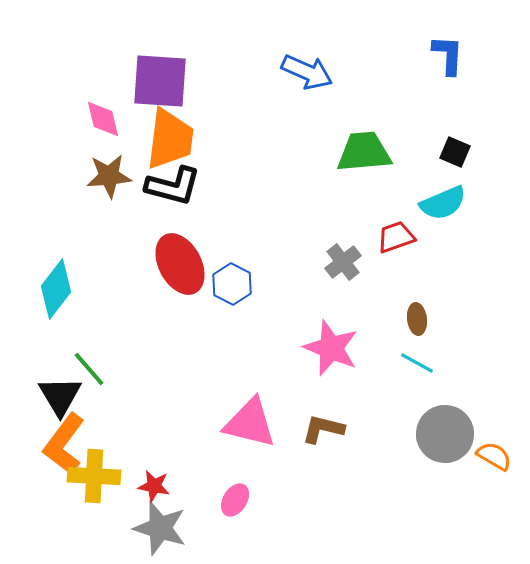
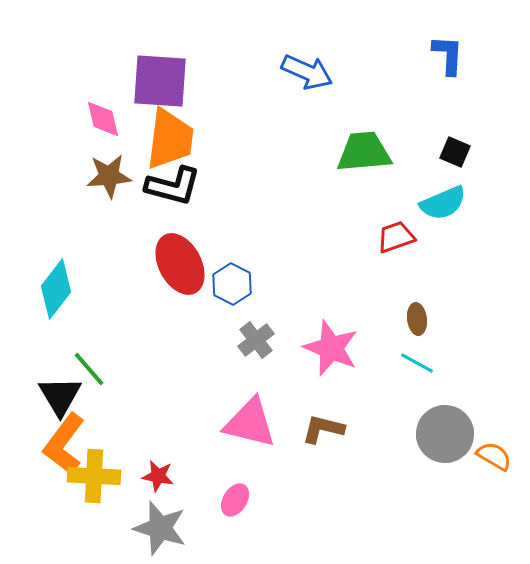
gray cross: moved 87 px left, 78 px down
red star: moved 4 px right, 10 px up
